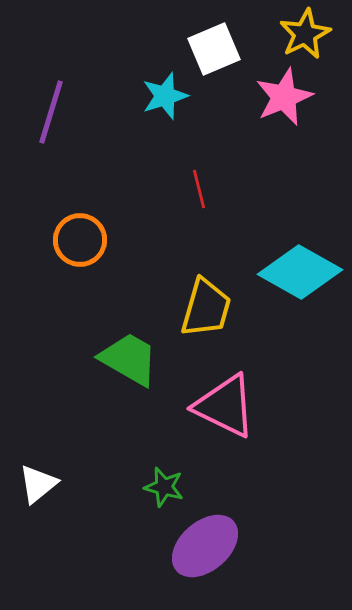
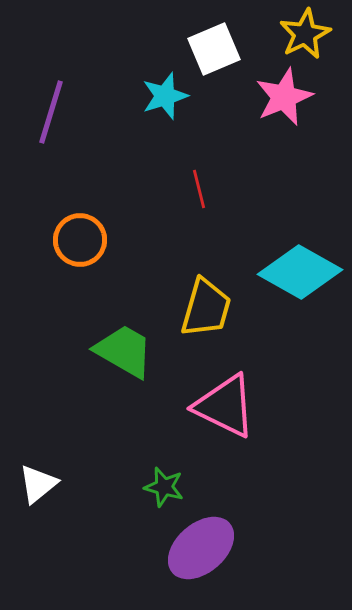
green trapezoid: moved 5 px left, 8 px up
purple ellipse: moved 4 px left, 2 px down
